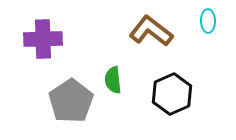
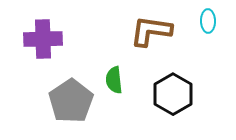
brown L-shape: rotated 30 degrees counterclockwise
green semicircle: moved 1 px right
black hexagon: moved 1 px right; rotated 6 degrees counterclockwise
